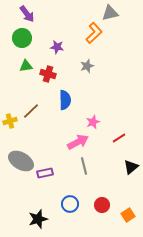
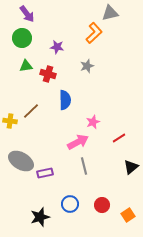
yellow cross: rotated 24 degrees clockwise
black star: moved 2 px right, 2 px up
